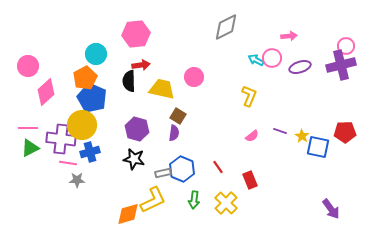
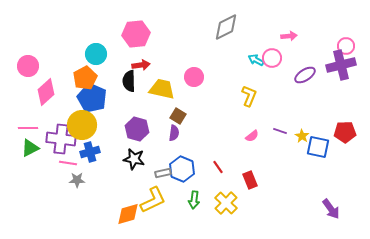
purple ellipse at (300, 67): moved 5 px right, 8 px down; rotated 15 degrees counterclockwise
